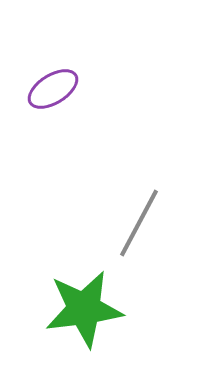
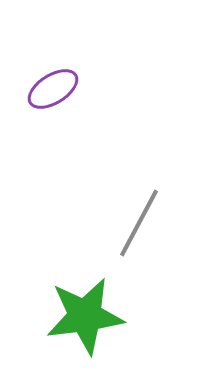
green star: moved 1 px right, 7 px down
